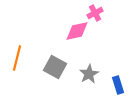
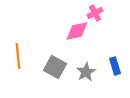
orange line: moved 1 px right, 2 px up; rotated 20 degrees counterclockwise
gray star: moved 3 px left, 2 px up
blue rectangle: moved 3 px left, 19 px up
